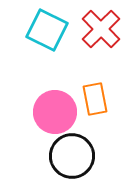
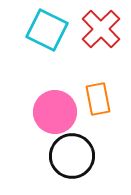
orange rectangle: moved 3 px right
